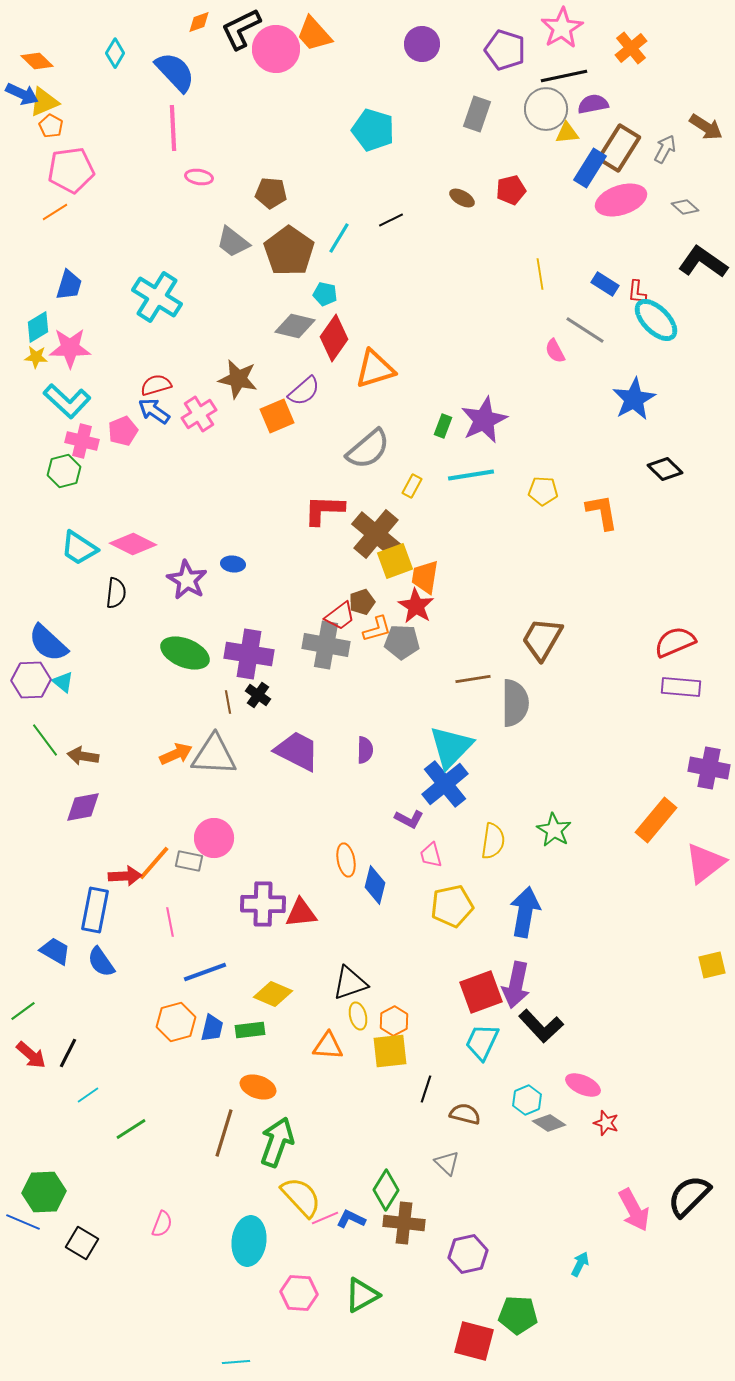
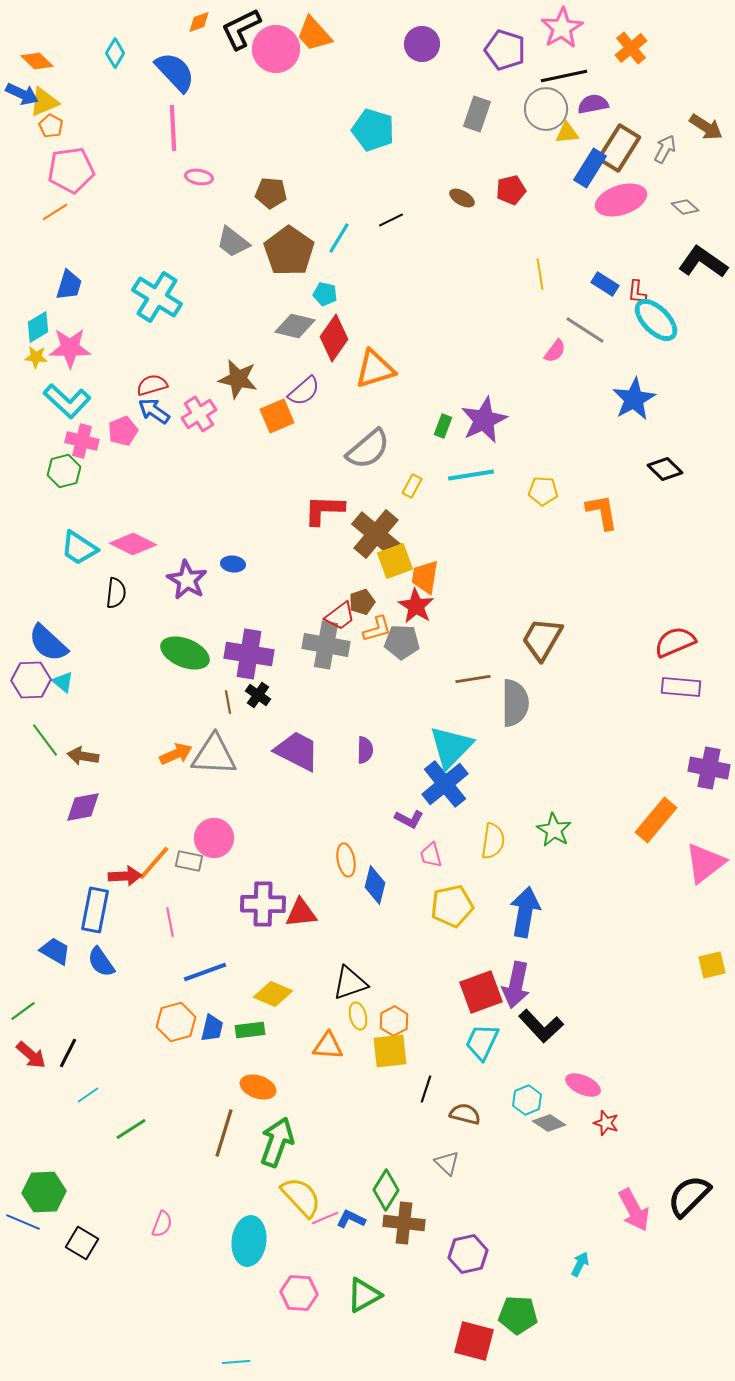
pink semicircle at (555, 351): rotated 115 degrees counterclockwise
red semicircle at (156, 385): moved 4 px left
green triangle at (362, 1295): moved 2 px right
